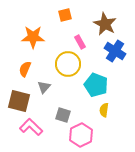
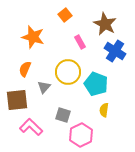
orange square: rotated 24 degrees counterclockwise
orange star: rotated 15 degrees clockwise
yellow circle: moved 8 px down
cyan pentagon: moved 1 px up
brown square: moved 2 px left, 1 px up; rotated 20 degrees counterclockwise
